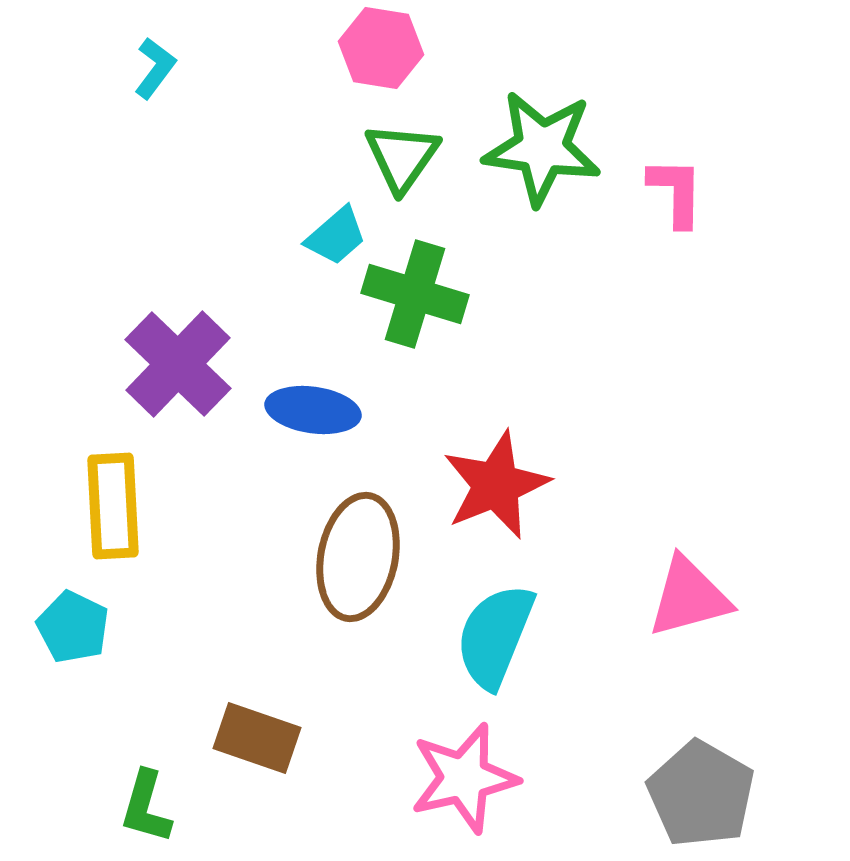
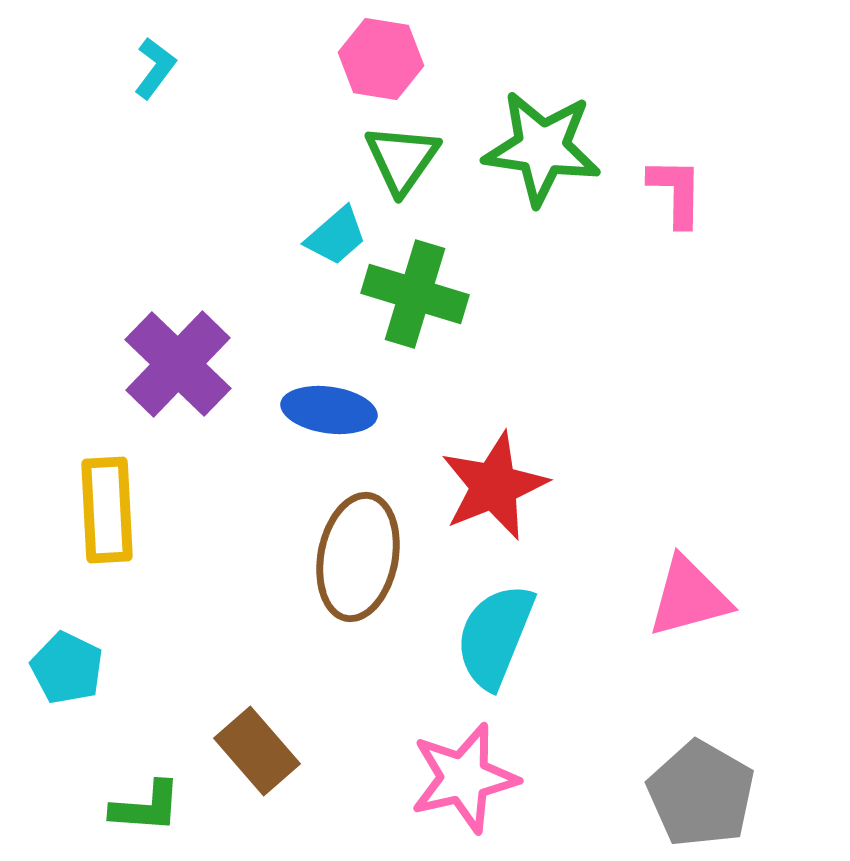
pink hexagon: moved 11 px down
green triangle: moved 2 px down
blue ellipse: moved 16 px right
red star: moved 2 px left, 1 px down
yellow rectangle: moved 6 px left, 4 px down
cyan pentagon: moved 6 px left, 41 px down
brown rectangle: moved 13 px down; rotated 30 degrees clockwise
green L-shape: rotated 102 degrees counterclockwise
